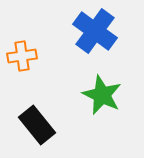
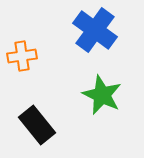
blue cross: moved 1 px up
